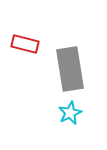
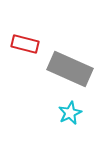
gray rectangle: rotated 57 degrees counterclockwise
